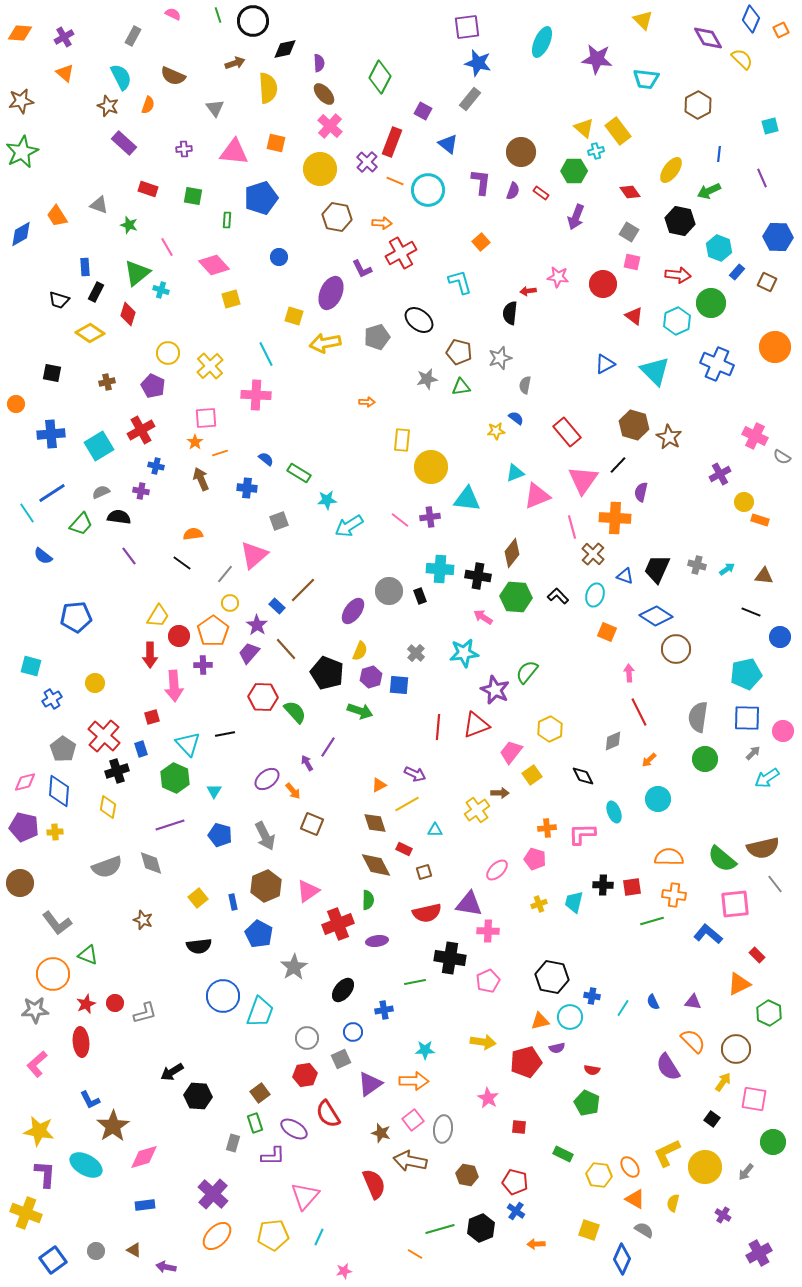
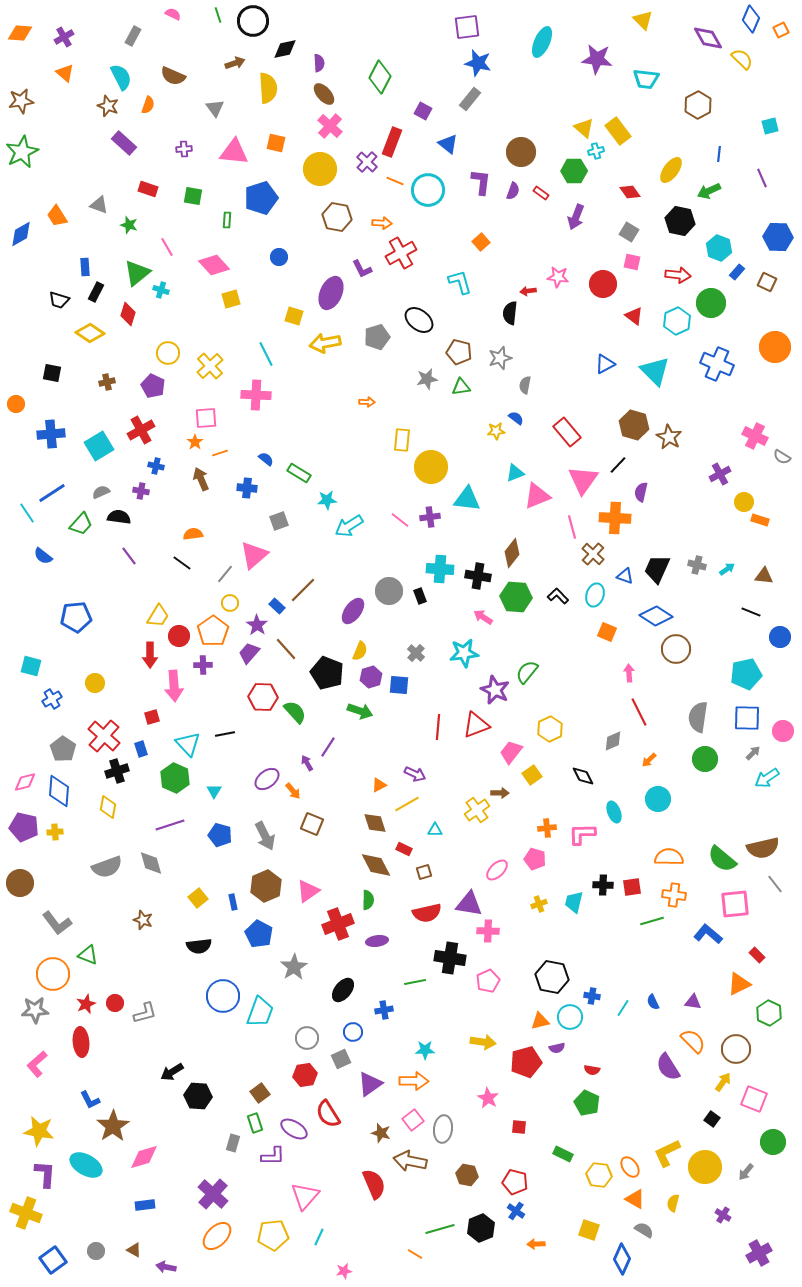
pink square at (754, 1099): rotated 12 degrees clockwise
